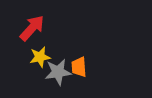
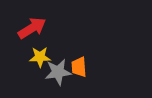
red arrow: rotated 16 degrees clockwise
yellow star: rotated 10 degrees clockwise
